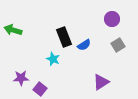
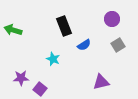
black rectangle: moved 11 px up
purple triangle: rotated 18 degrees clockwise
